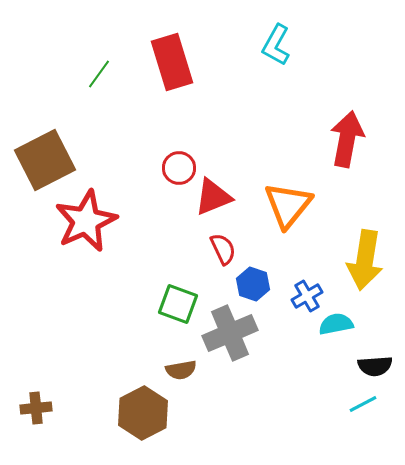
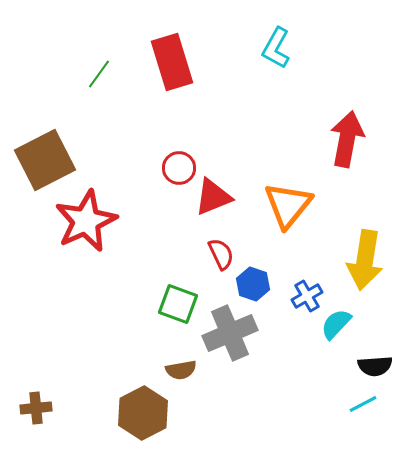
cyan L-shape: moved 3 px down
red semicircle: moved 2 px left, 5 px down
cyan semicircle: rotated 36 degrees counterclockwise
